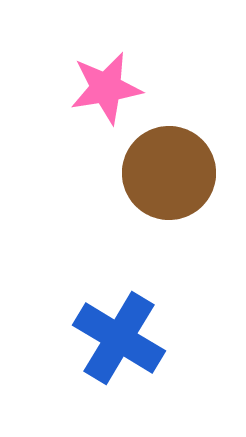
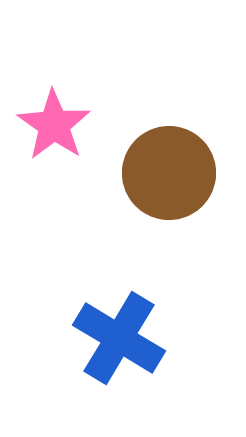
pink star: moved 52 px left, 37 px down; rotated 28 degrees counterclockwise
